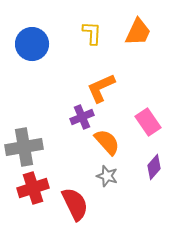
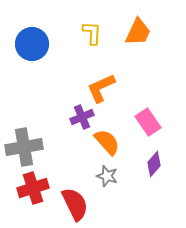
purple diamond: moved 3 px up
